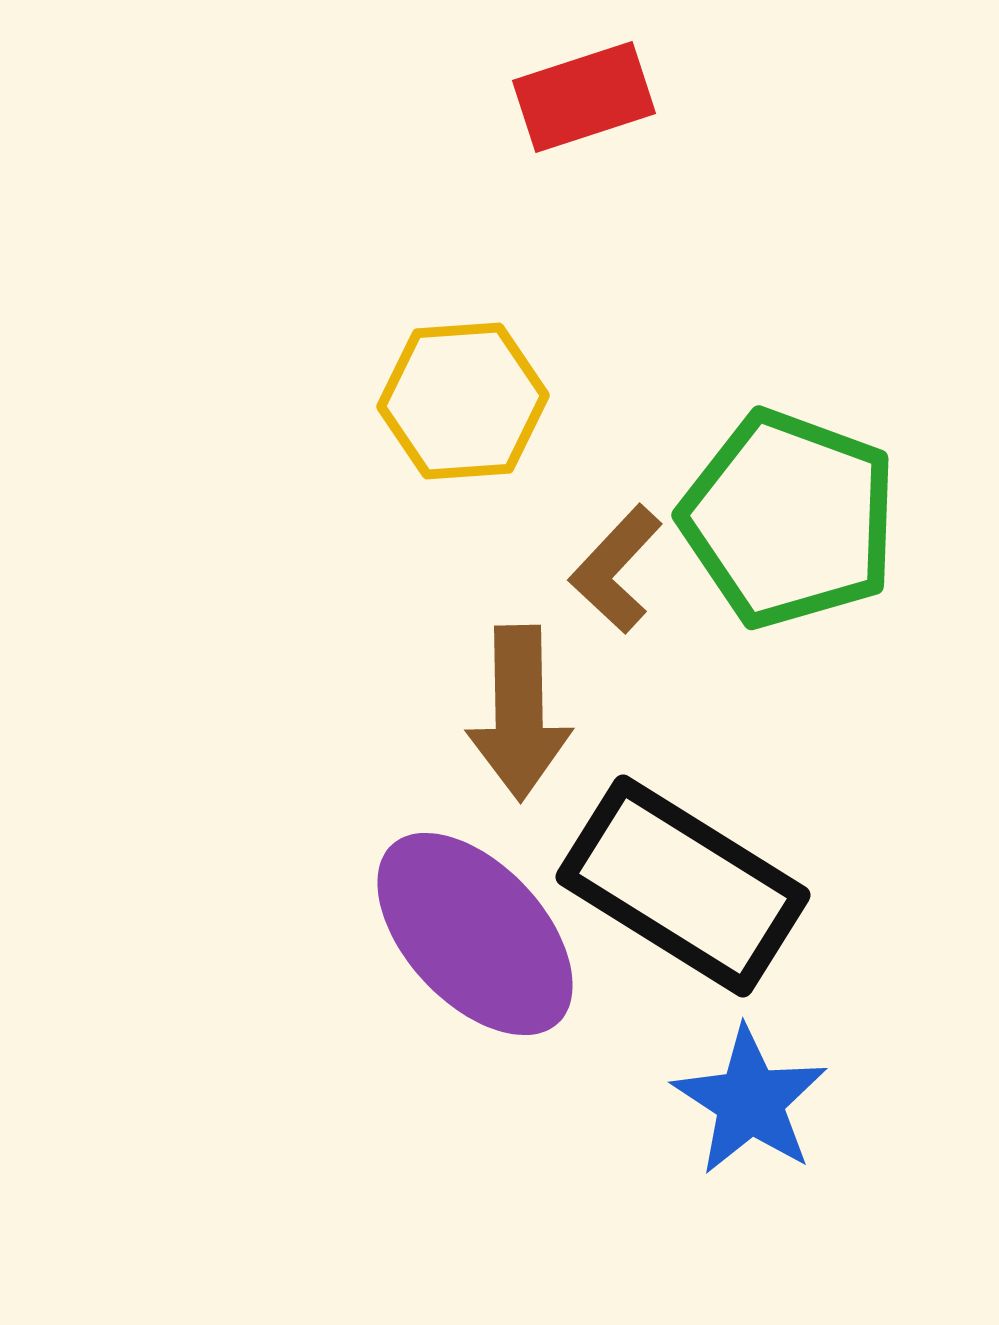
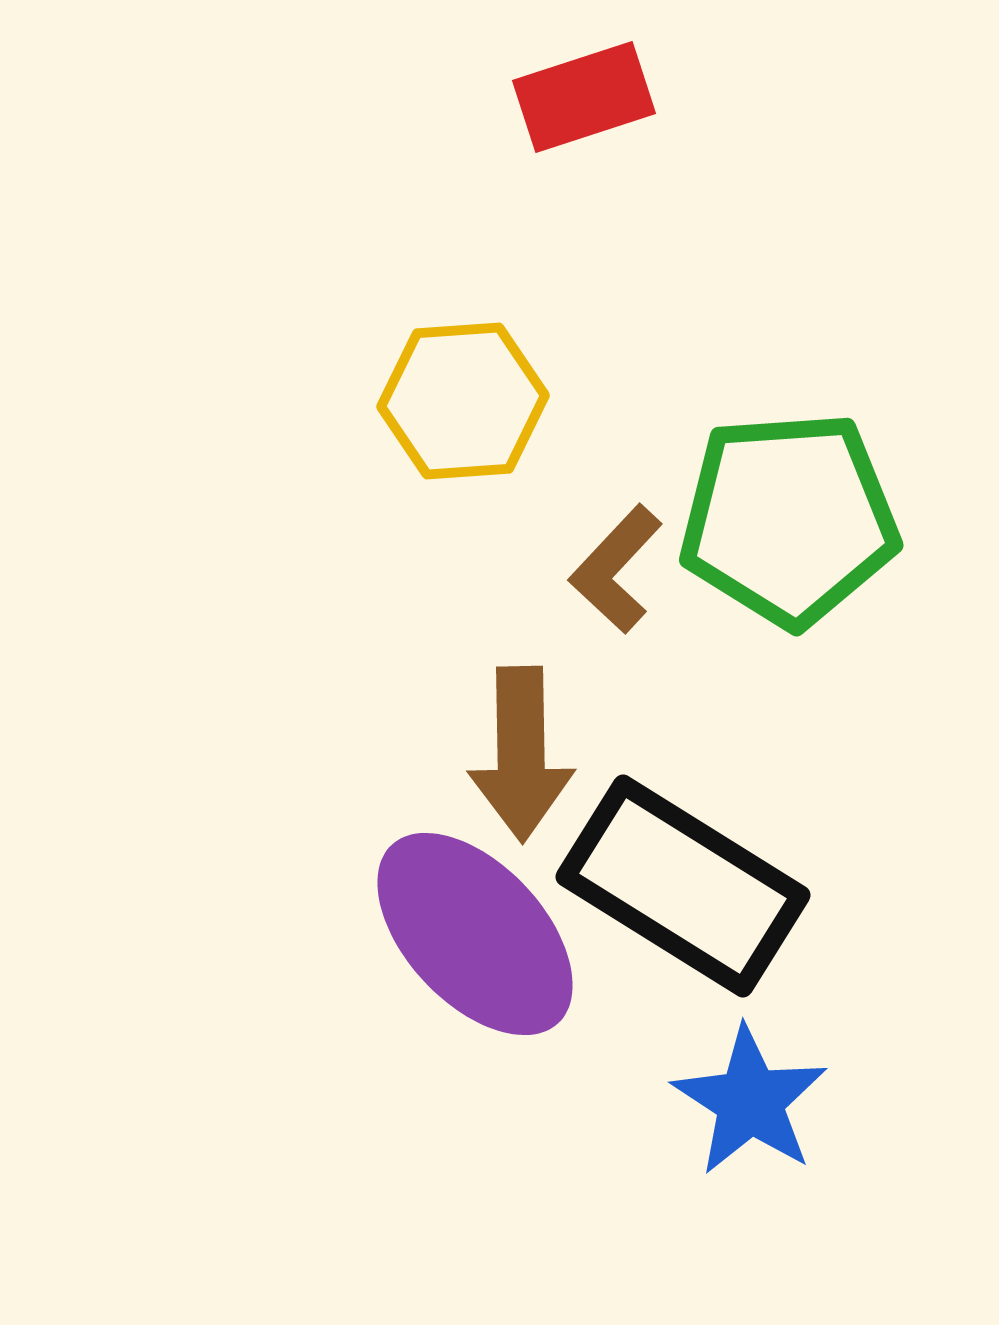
green pentagon: rotated 24 degrees counterclockwise
brown arrow: moved 2 px right, 41 px down
